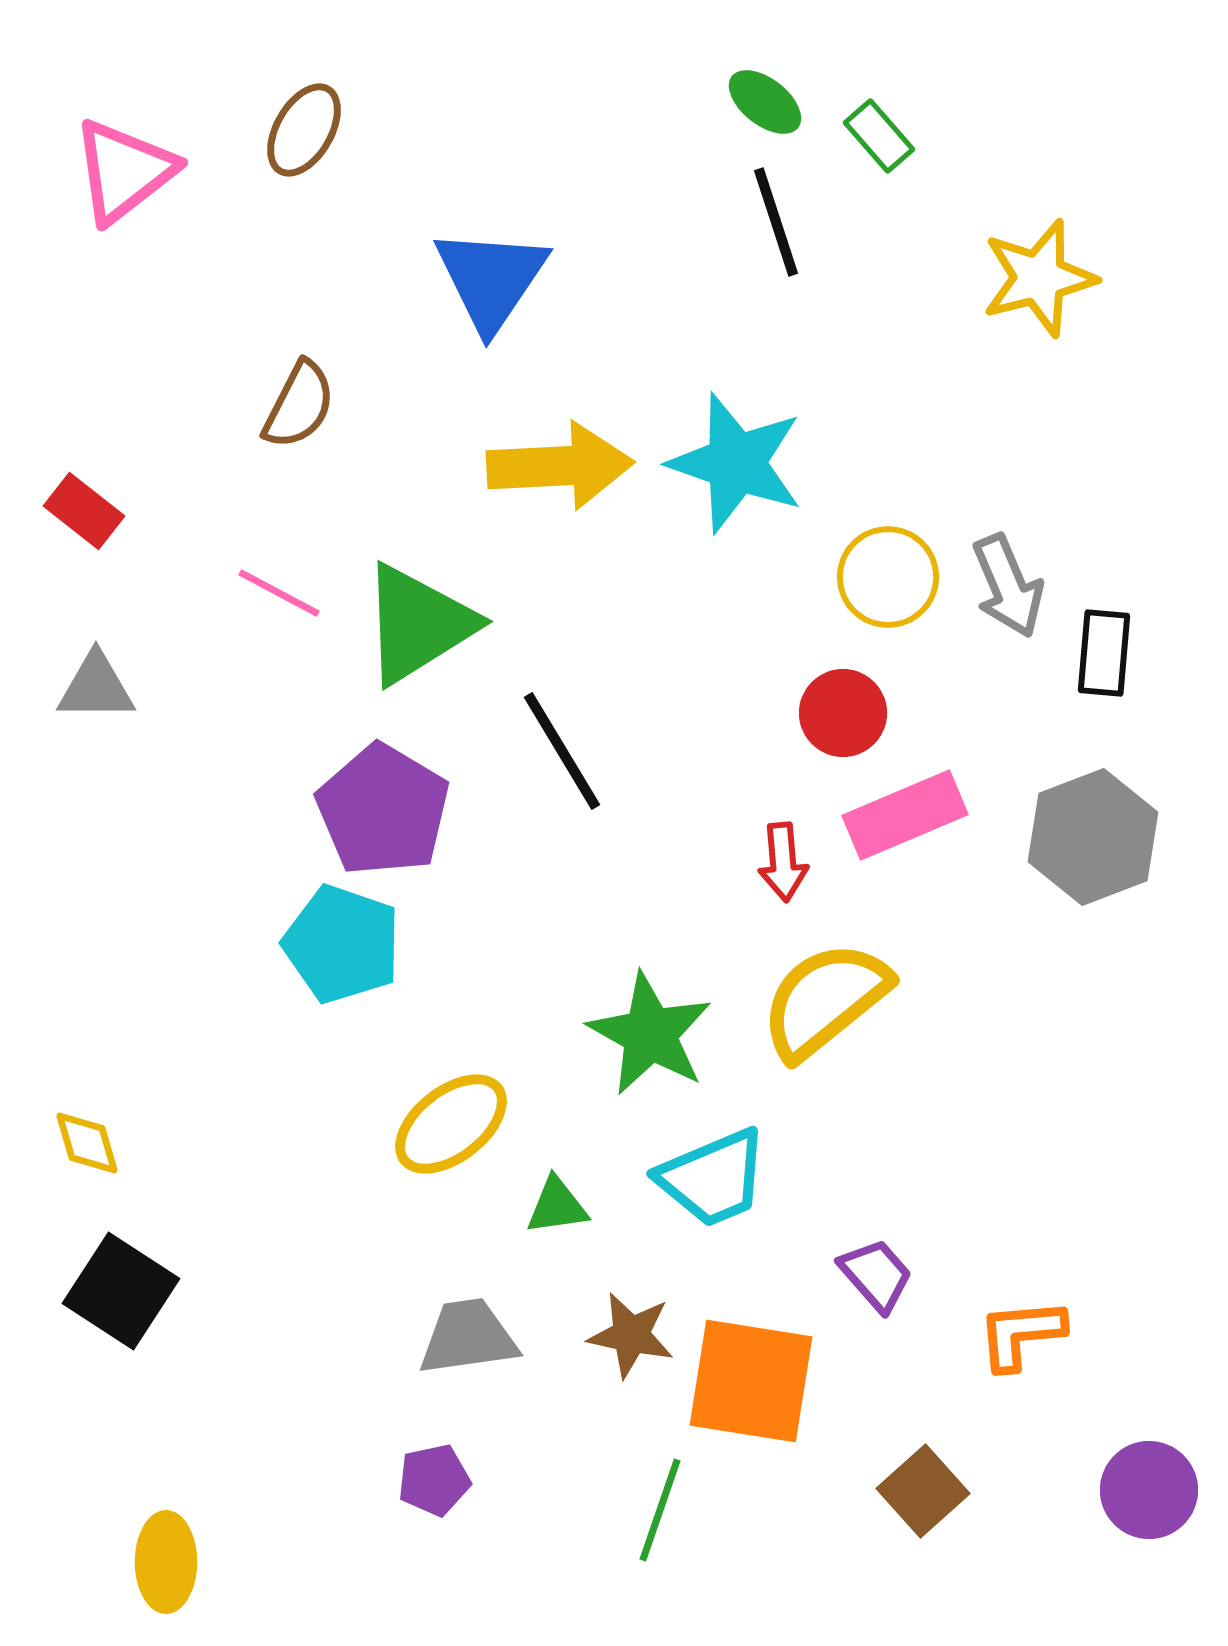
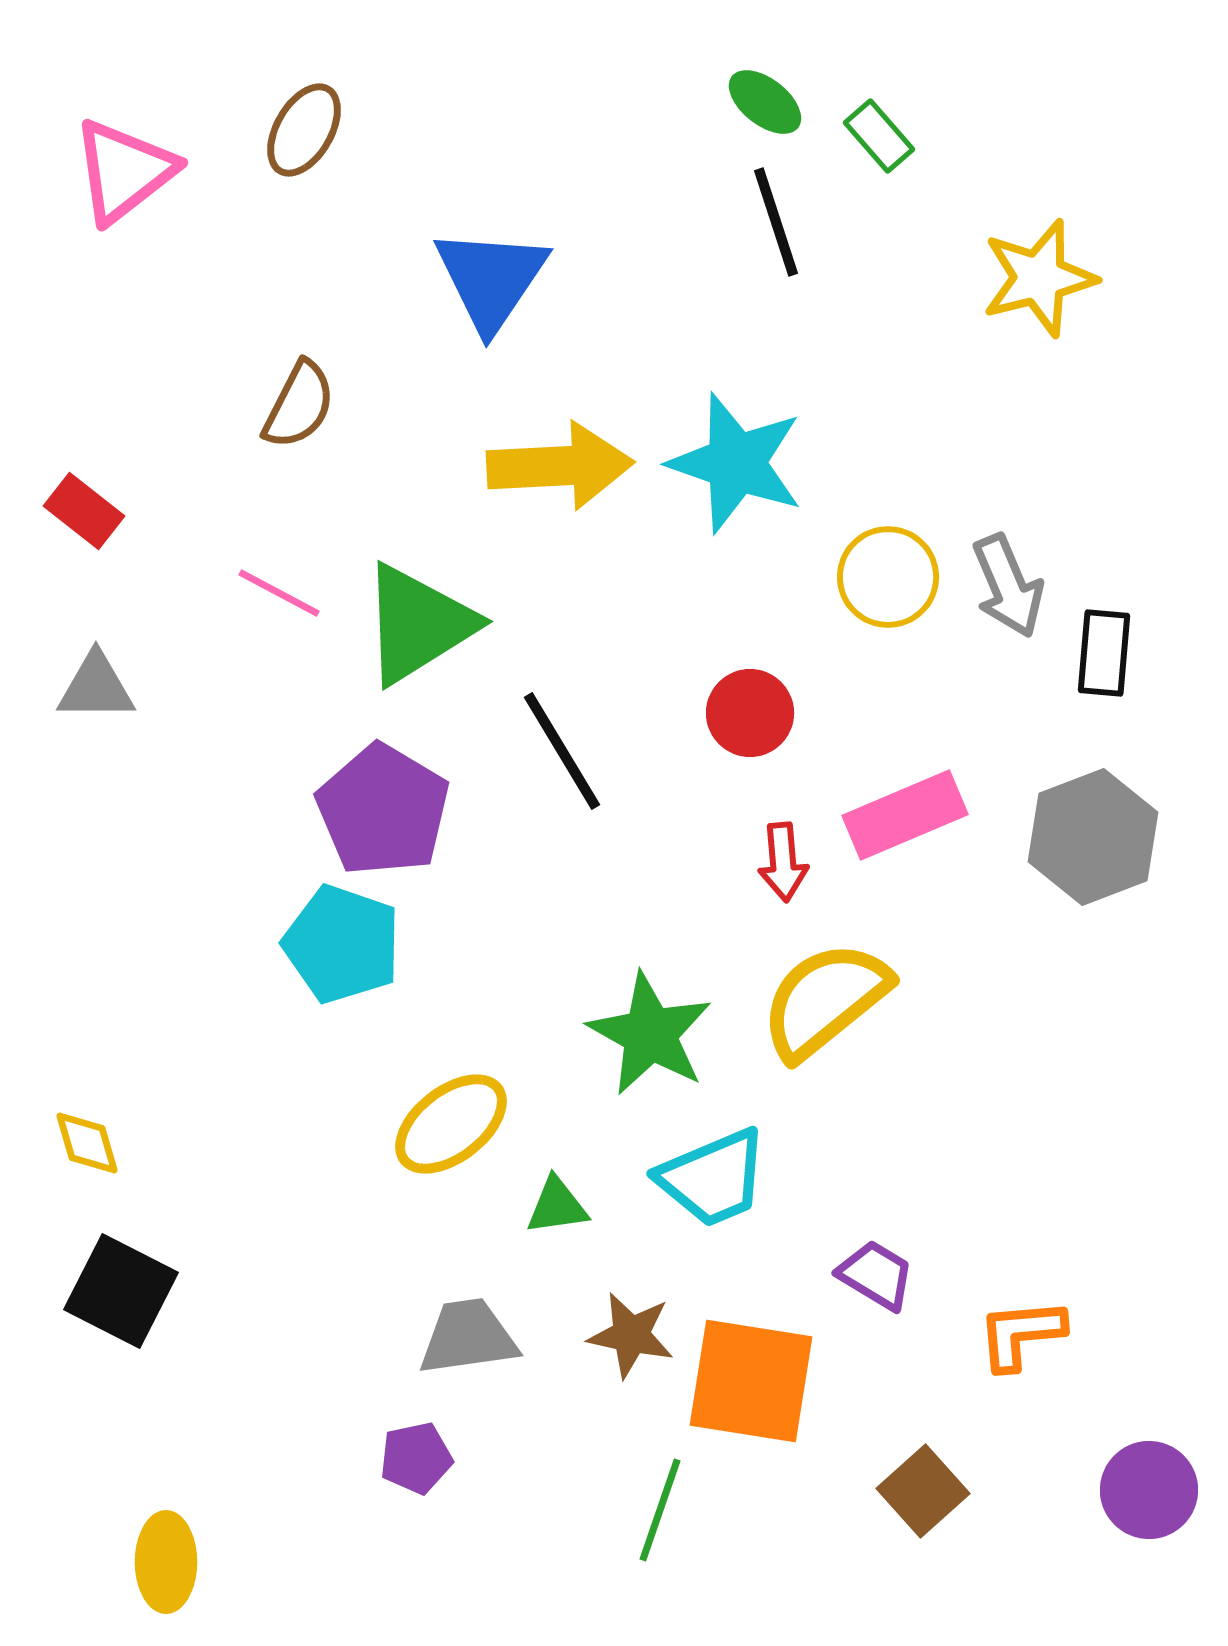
red circle at (843, 713): moved 93 px left
purple trapezoid at (876, 1275): rotated 18 degrees counterclockwise
black square at (121, 1291): rotated 6 degrees counterclockwise
purple pentagon at (434, 1480): moved 18 px left, 22 px up
